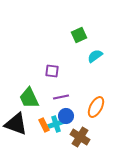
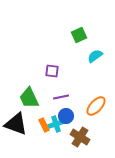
orange ellipse: moved 1 px up; rotated 15 degrees clockwise
